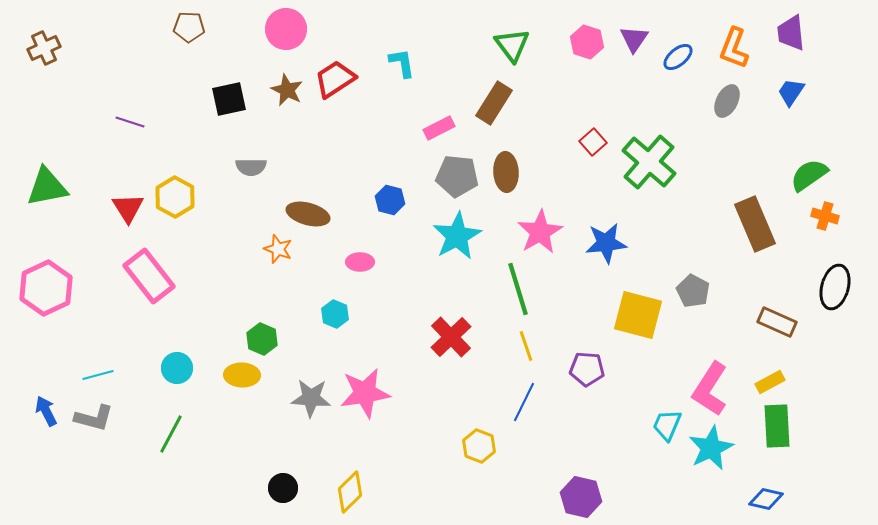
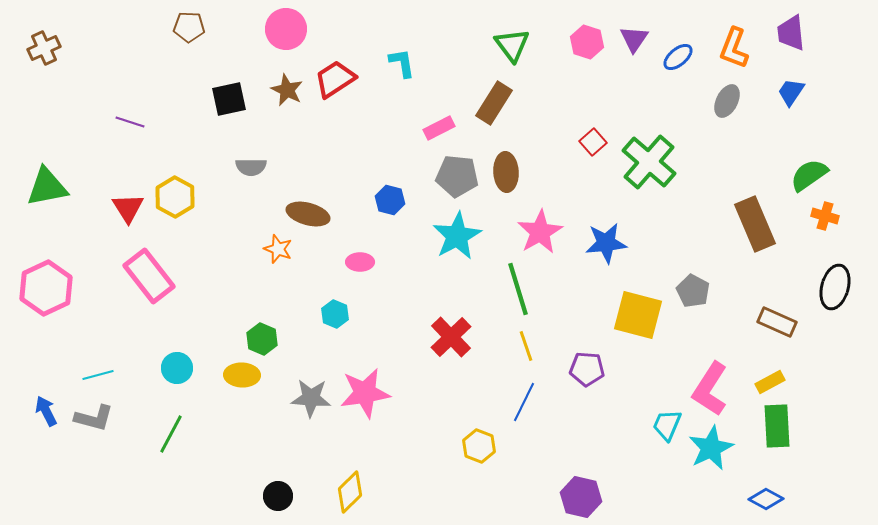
black circle at (283, 488): moved 5 px left, 8 px down
blue diamond at (766, 499): rotated 16 degrees clockwise
